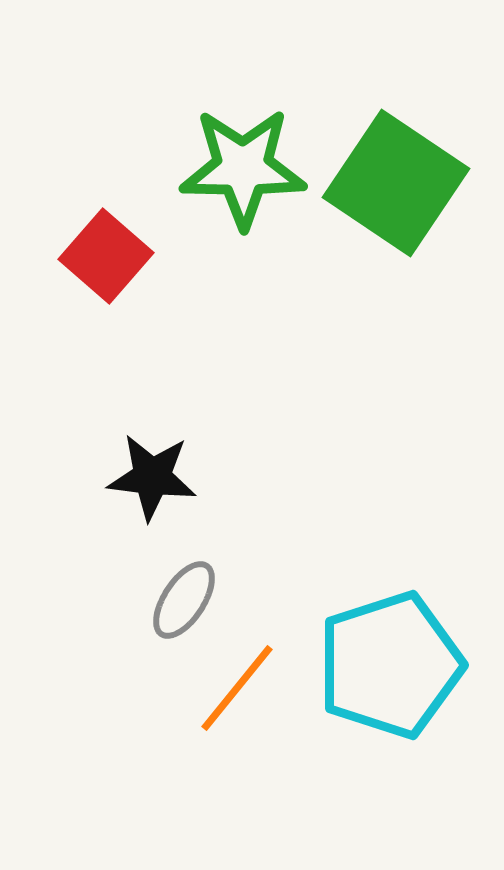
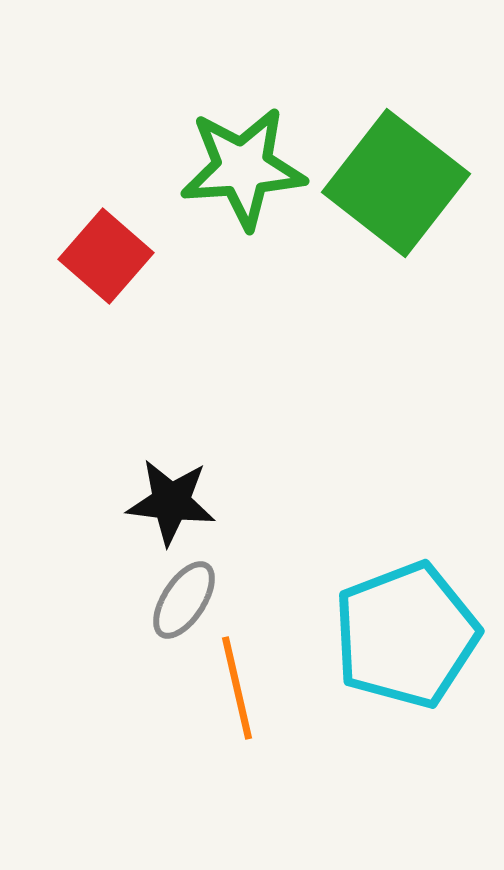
green star: rotated 5 degrees counterclockwise
green square: rotated 4 degrees clockwise
black star: moved 19 px right, 25 px down
cyan pentagon: moved 16 px right, 30 px up; rotated 3 degrees counterclockwise
orange line: rotated 52 degrees counterclockwise
